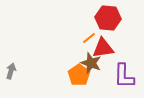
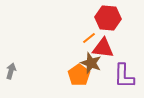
red triangle: rotated 15 degrees clockwise
